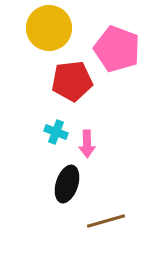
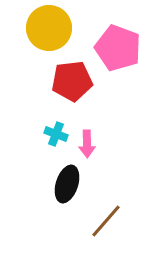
pink pentagon: moved 1 px right, 1 px up
cyan cross: moved 2 px down
brown line: rotated 33 degrees counterclockwise
